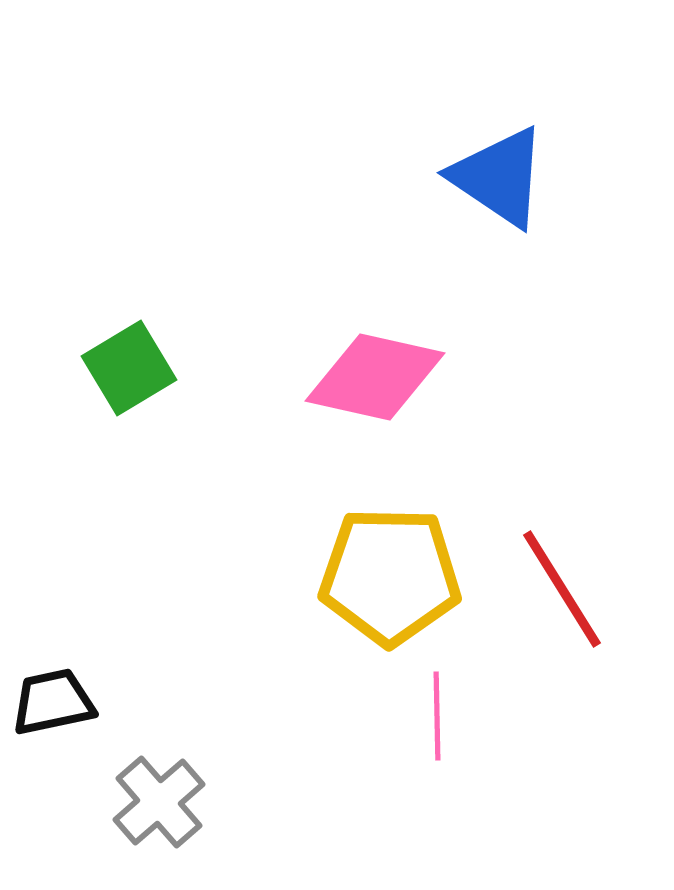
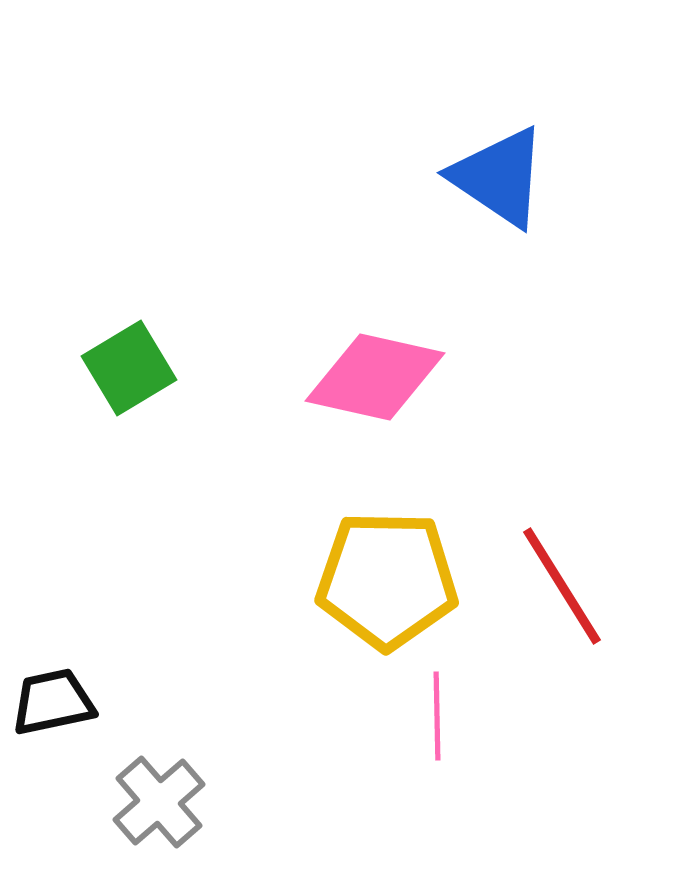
yellow pentagon: moved 3 px left, 4 px down
red line: moved 3 px up
